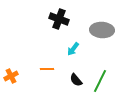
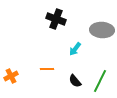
black cross: moved 3 px left
cyan arrow: moved 2 px right
black semicircle: moved 1 px left, 1 px down
